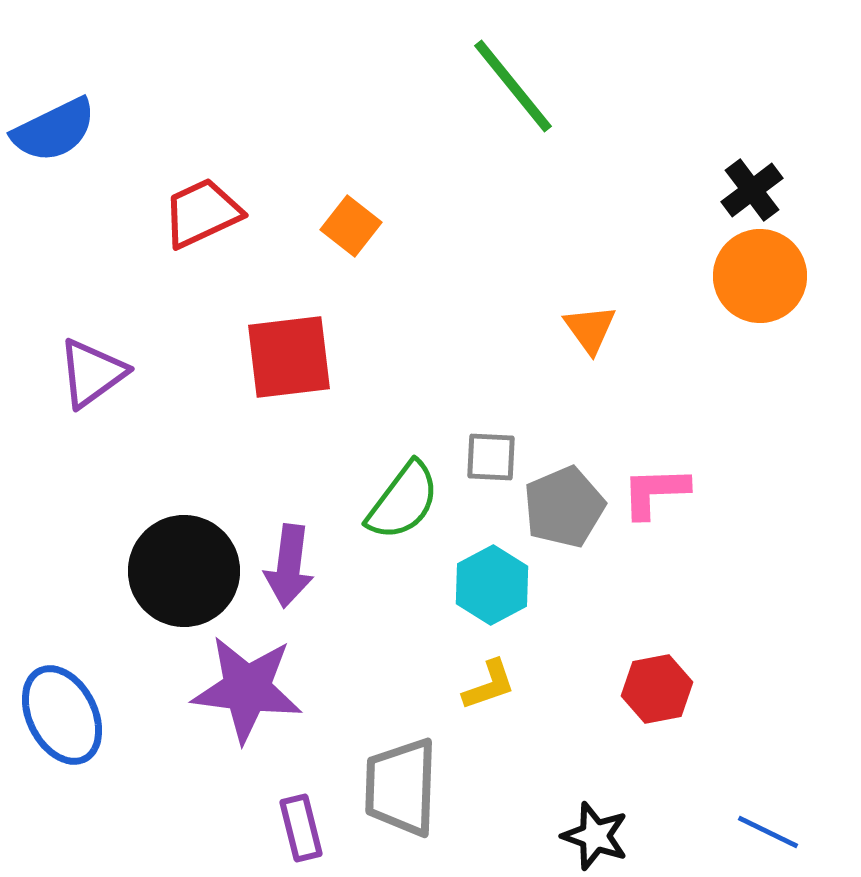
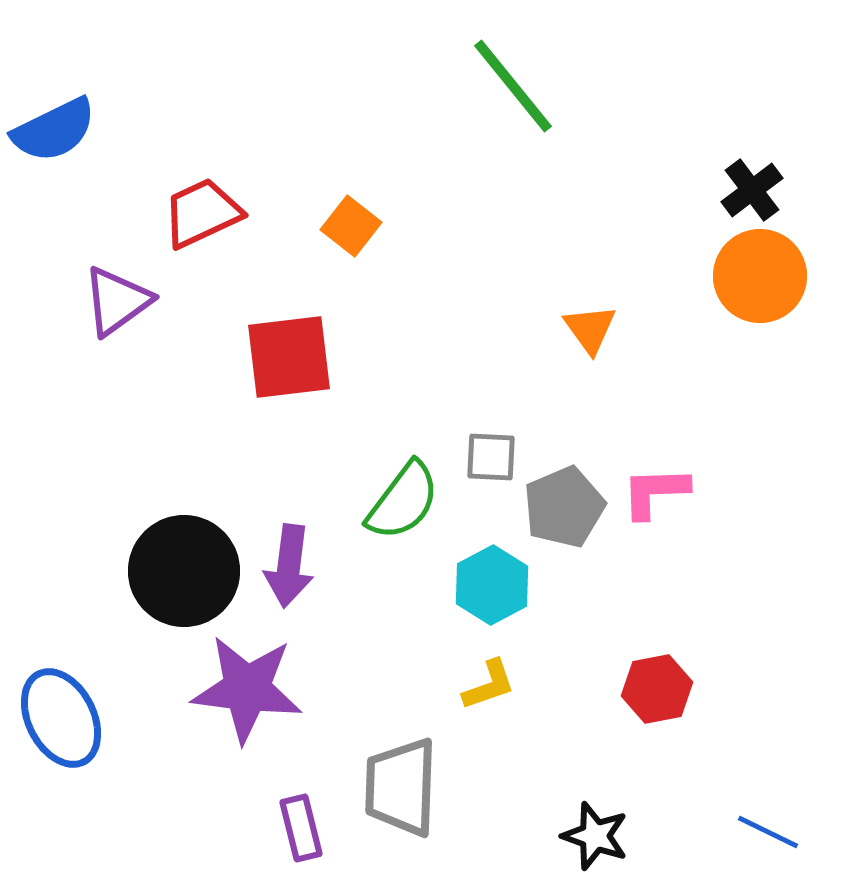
purple triangle: moved 25 px right, 72 px up
blue ellipse: moved 1 px left, 3 px down
